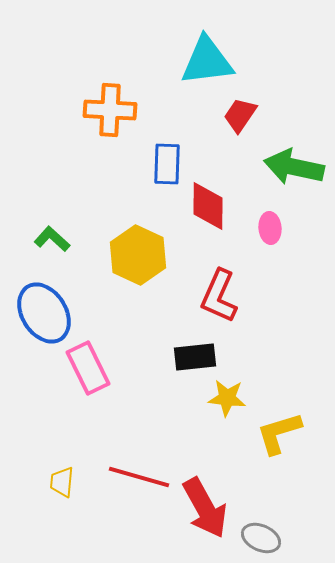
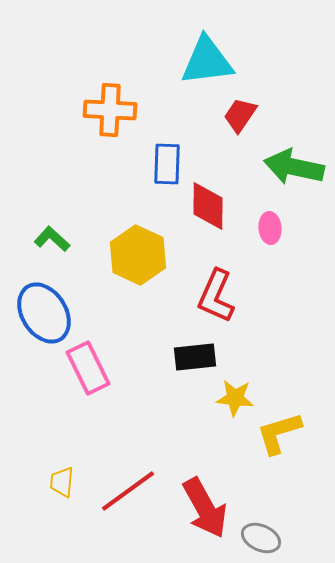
red L-shape: moved 3 px left
yellow star: moved 8 px right
red line: moved 11 px left, 14 px down; rotated 52 degrees counterclockwise
